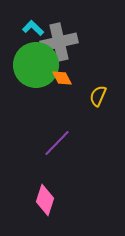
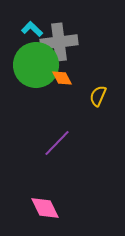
cyan L-shape: moved 1 px left, 1 px down
gray cross: rotated 6 degrees clockwise
pink diamond: moved 8 px down; rotated 44 degrees counterclockwise
